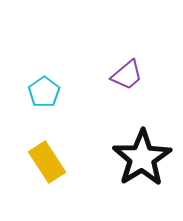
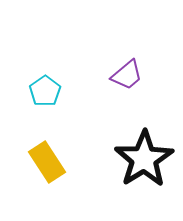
cyan pentagon: moved 1 px right, 1 px up
black star: moved 2 px right, 1 px down
